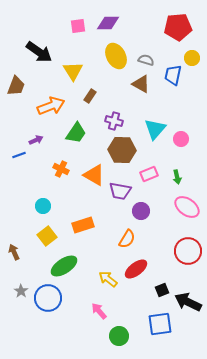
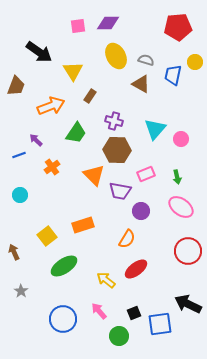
yellow circle at (192, 58): moved 3 px right, 4 px down
purple arrow at (36, 140): rotated 112 degrees counterclockwise
brown hexagon at (122, 150): moved 5 px left
orange cross at (61, 169): moved 9 px left, 2 px up; rotated 28 degrees clockwise
pink rectangle at (149, 174): moved 3 px left
orange triangle at (94, 175): rotated 15 degrees clockwise
cyan circle at (43, 206): moved 23 px left, 11 px up
pink ellipse at (187, 207): moved 6 px left
yellow arrow at (108, 279): moved 2 px left, 1 px down
black square at (162, 290): moved 28 px left, 23 px down
blue circle at (48, 298): moved 15 px right, 21 px down
black arrow at (188, 302): moved 2 px down
